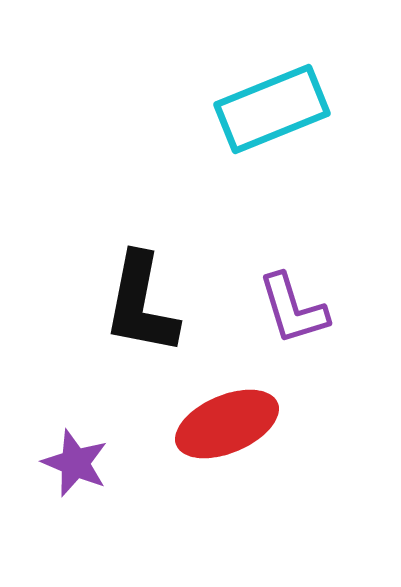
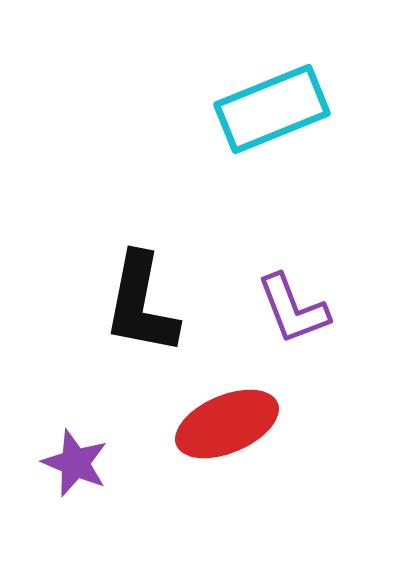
purple L-shape: rotated 4 degrees counterclockwise
